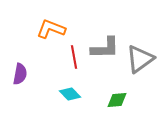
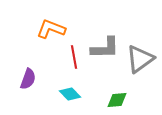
purple semicircle: moved 8 px right, 5 px down; rotated 10 degrees clockwise
